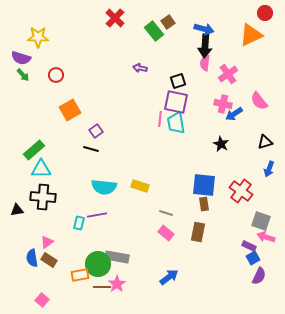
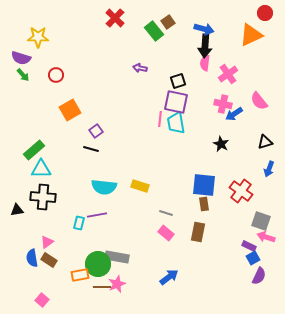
pink star at (117, 284): rotated 12 degrees clockwise
